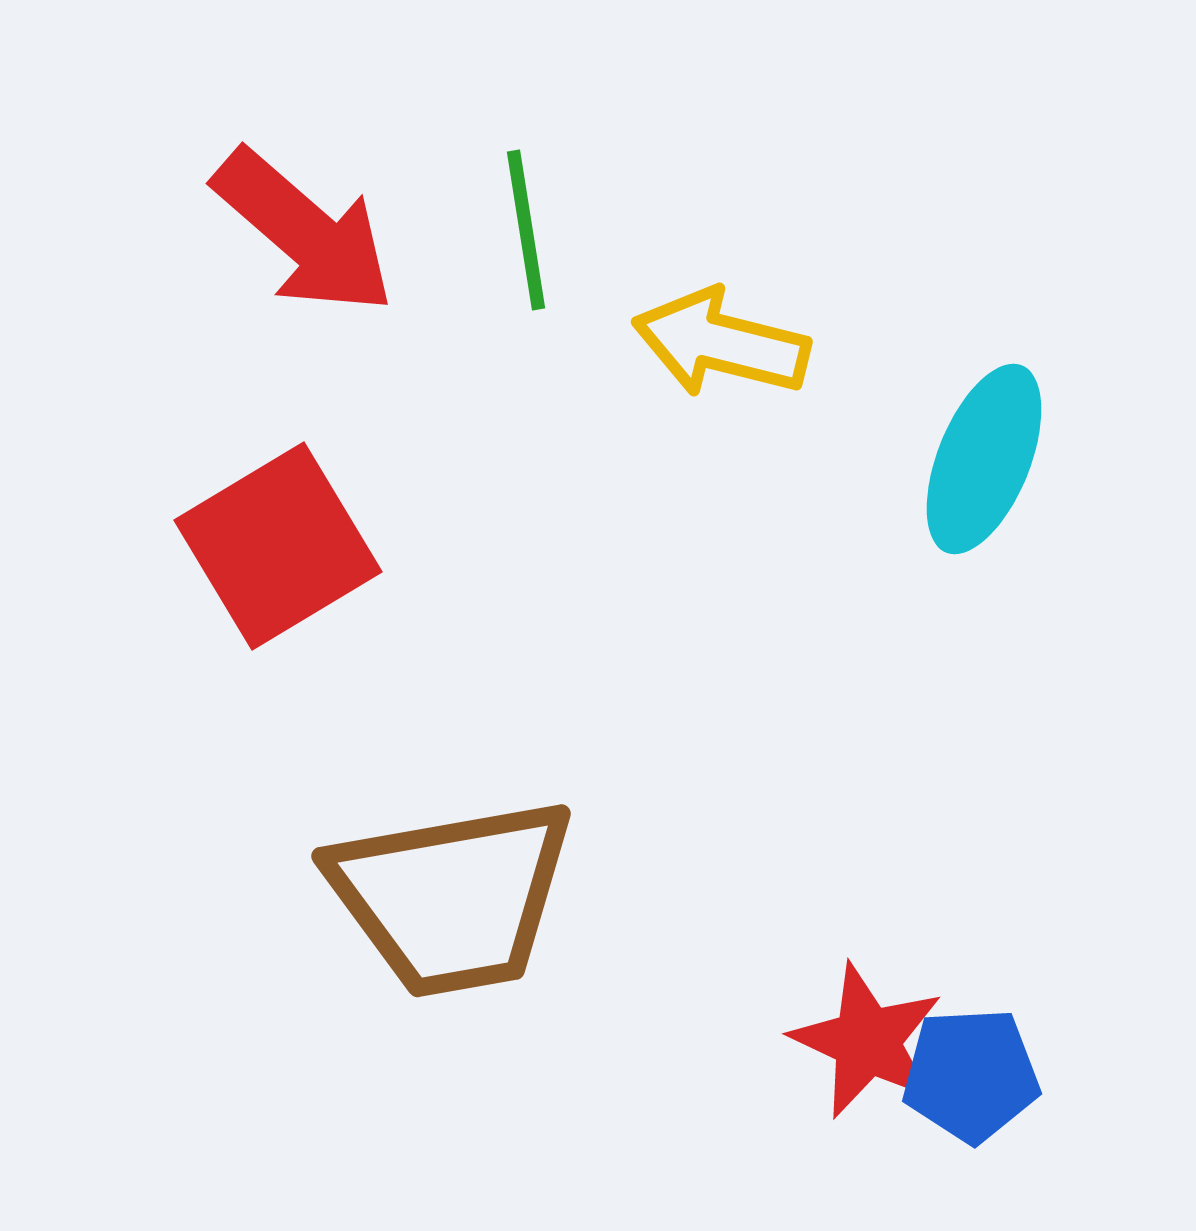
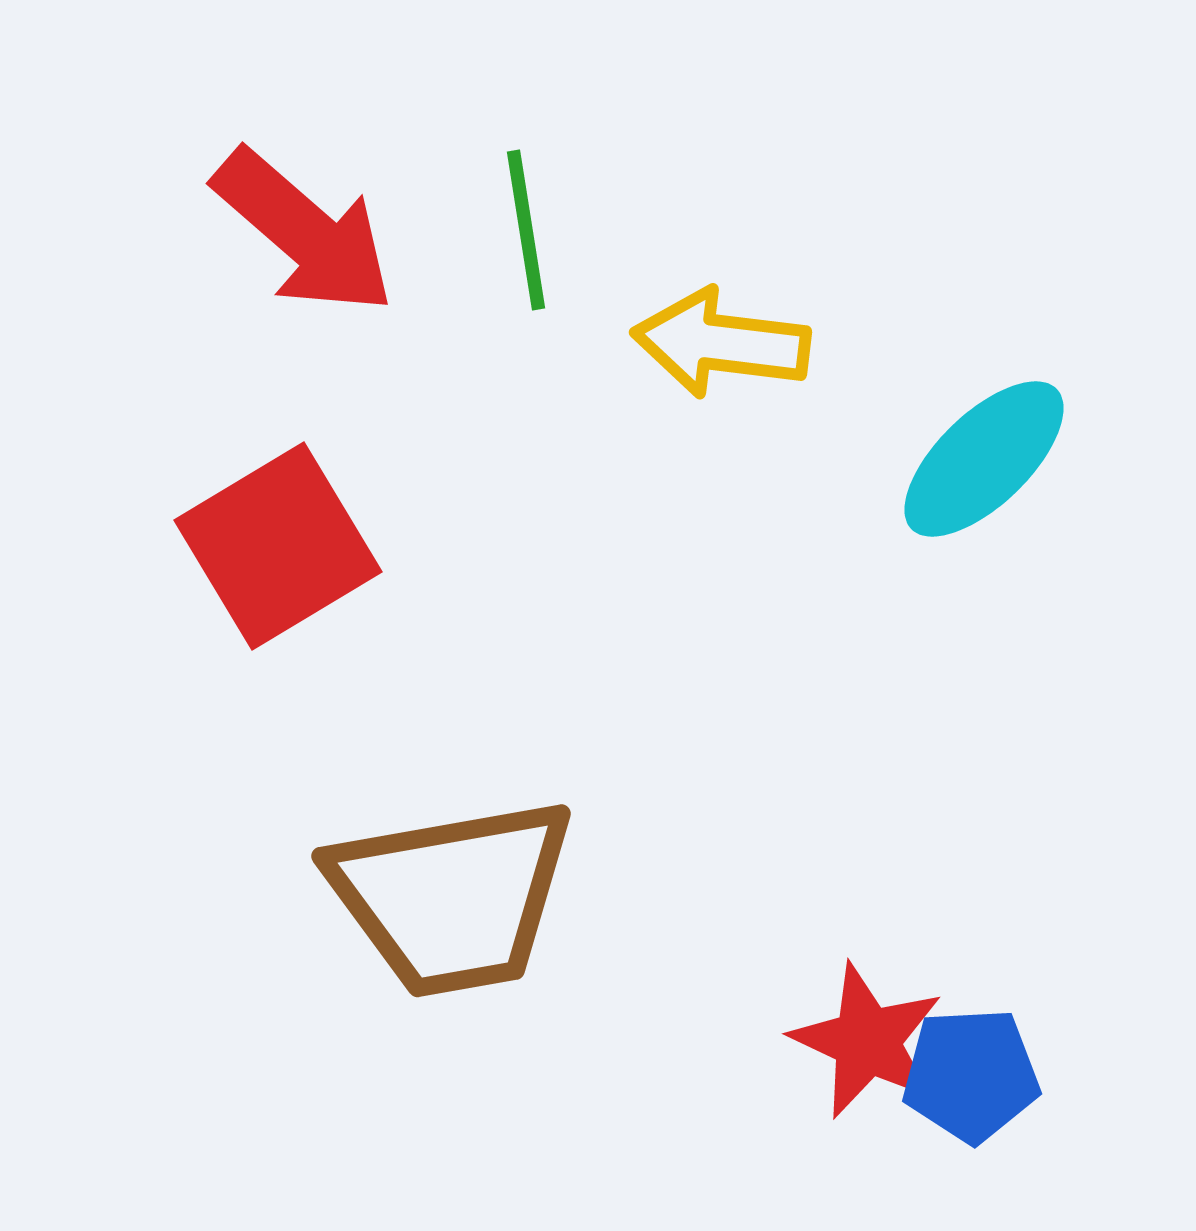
yellow arrow: rotated 7 degrees counterclockwise
cyan ellipse: rotated 24 degrees clockwise
